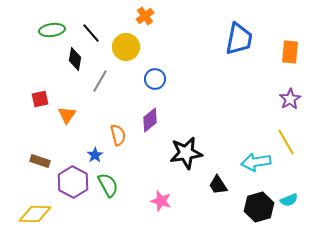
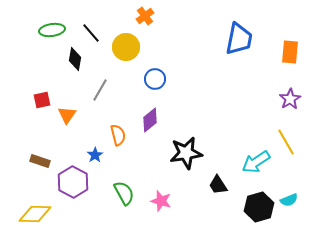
gray line: moved 9 px down
red square: moved 2 px right, 1 px down
cyan arrow: rotated 24 degrees counterclockwise
green semicircle: moved 16 px right, 8 px down
